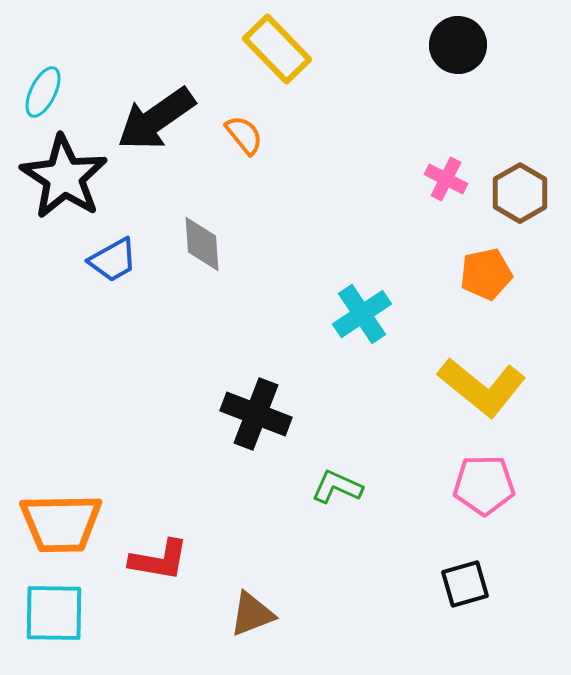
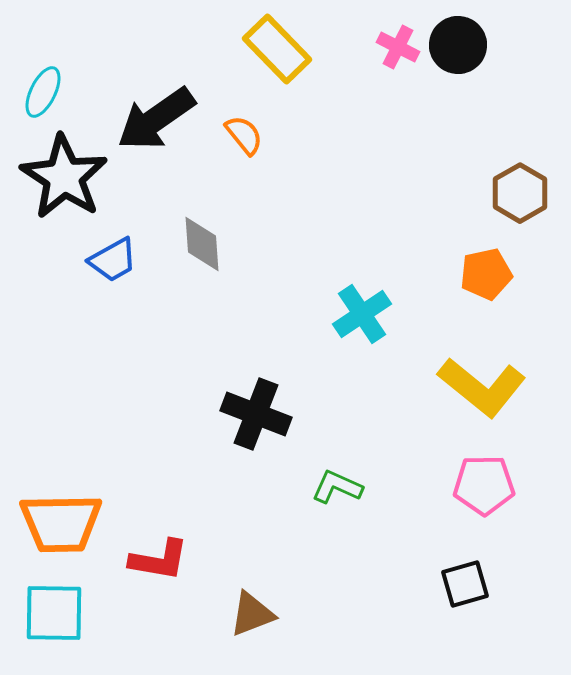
pink cross: moved 48 px left, 132 px up
